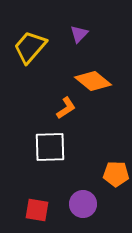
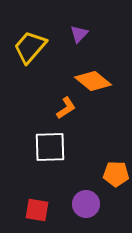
purple circle: moved 3 px right
